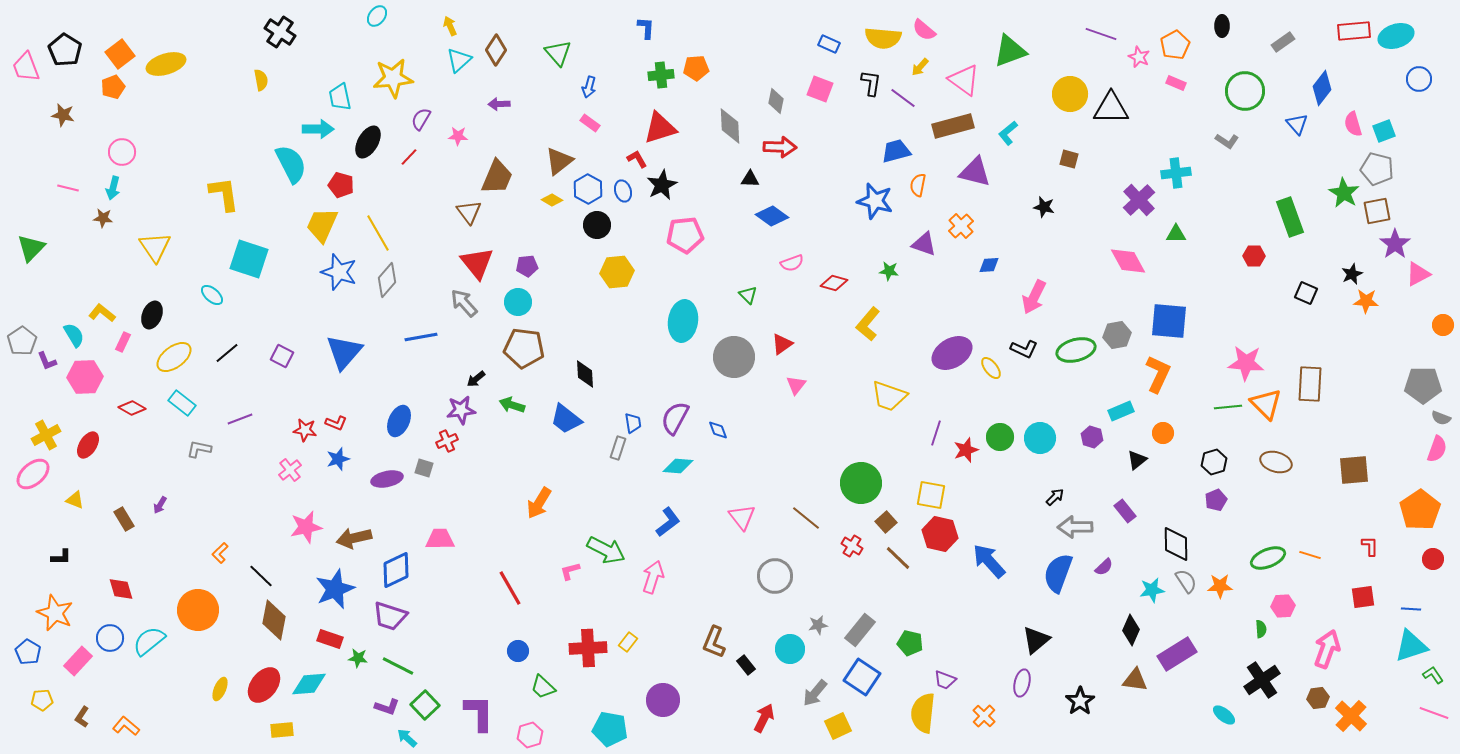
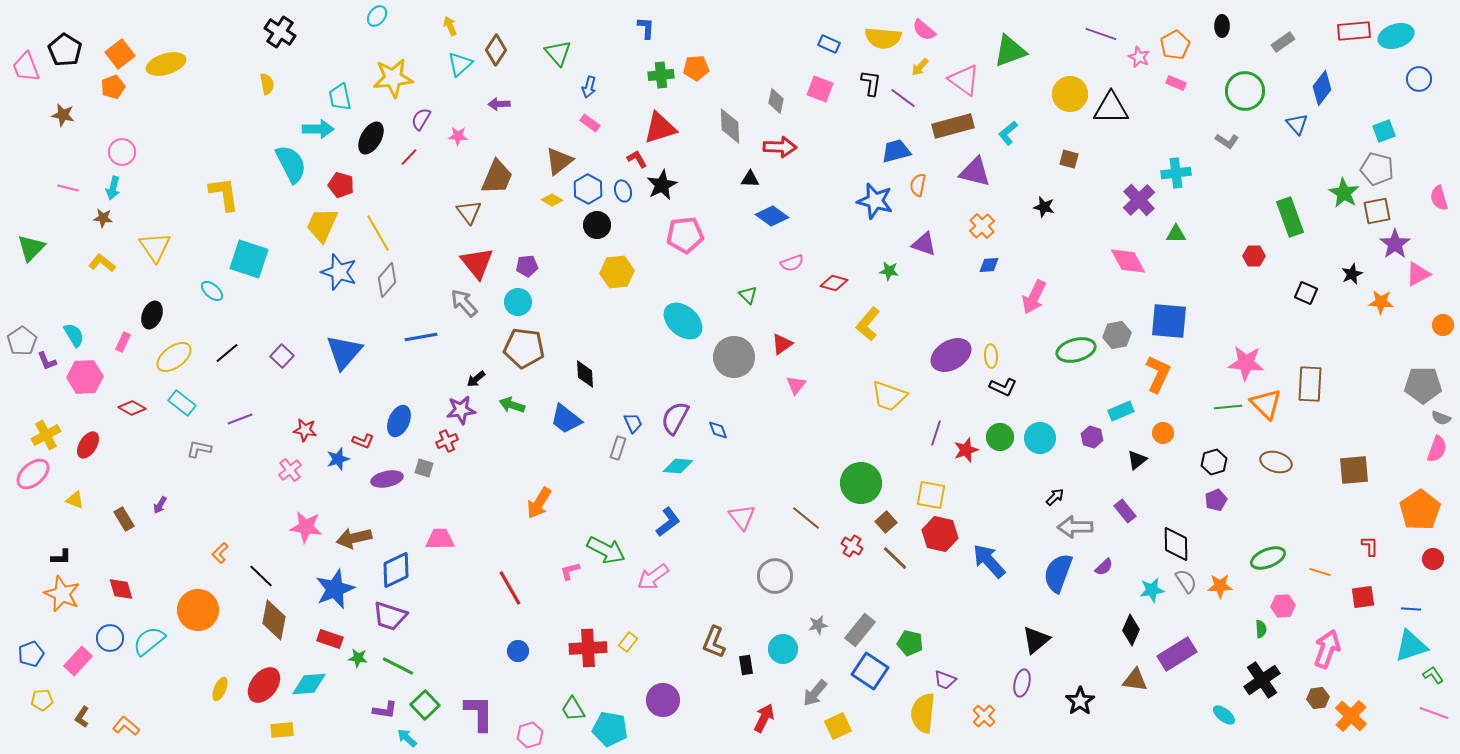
cyan triangle at (459, 60): moved 1 px right, 4 px down
yellow semicircle at (261, 80): moved 6 px right, 4 px down
pink semicircle at (1353, 124): moved 86 px right, 74 px down
black ellipse at (368, 142): moved 3 px right, 4 px up
orange cross at (961, 226): moved 21 px right
cyan ellipse at (212, 295): moved 4 px up
orange star at (1366, 301): moved 15 px right, 1 px down
yellow L-shape at (102, 313): moved 50 px up
cyan ellipse at (683, 321): rotated 57 degrees counterclockwise
black L-shape at (1024, 349): moved 21 px left, 38 px down
purple ellipse at (952, 353): moved 1 px left, 2 px down
purple square at (282, 356): rotated 15 degrees clockwise
yellow ellipse at (991, 368): moved 12 px up; rotated 35 degrees clockwise
red L-shape at (336, 423): moved 27 px right, 18 px down
blue trapezoid at (633, 423): rotated 15 degrees counterclockwise
pink star at (306, 527): rotated 20 degrees clockwise
orange line at (1310, 555): moved 10 px right, 17 px down
brown line at (898, 558): moved 3 px left
pink arrow at (653, 577): rotated 144 degrees counterclockwise
orange star at (55, 613): moved 7 px right, 19 px up
cyan circle at (790, 649): moved 7 px left
blue pentagon at (28, 652): moved 3 px right, 2 px down; rotated 20 degrees clockwise
black rectangle at (746, 665): rotated 30 degrees clockwise
blue square at (862, 677): moved 8 px right, 6 px up
green trapezoid at (543, 687): moved 30 px right, 22 px down; rotated 16 degrees clockwise
purple L-shape at (387, 707): moved 2 px left, 3 px down; rotated 10 degrees counterclockwise
